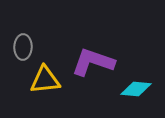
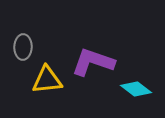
yellow triangle: moved 2 px right
cyan diamond: rotated 32 degrees clockwise
